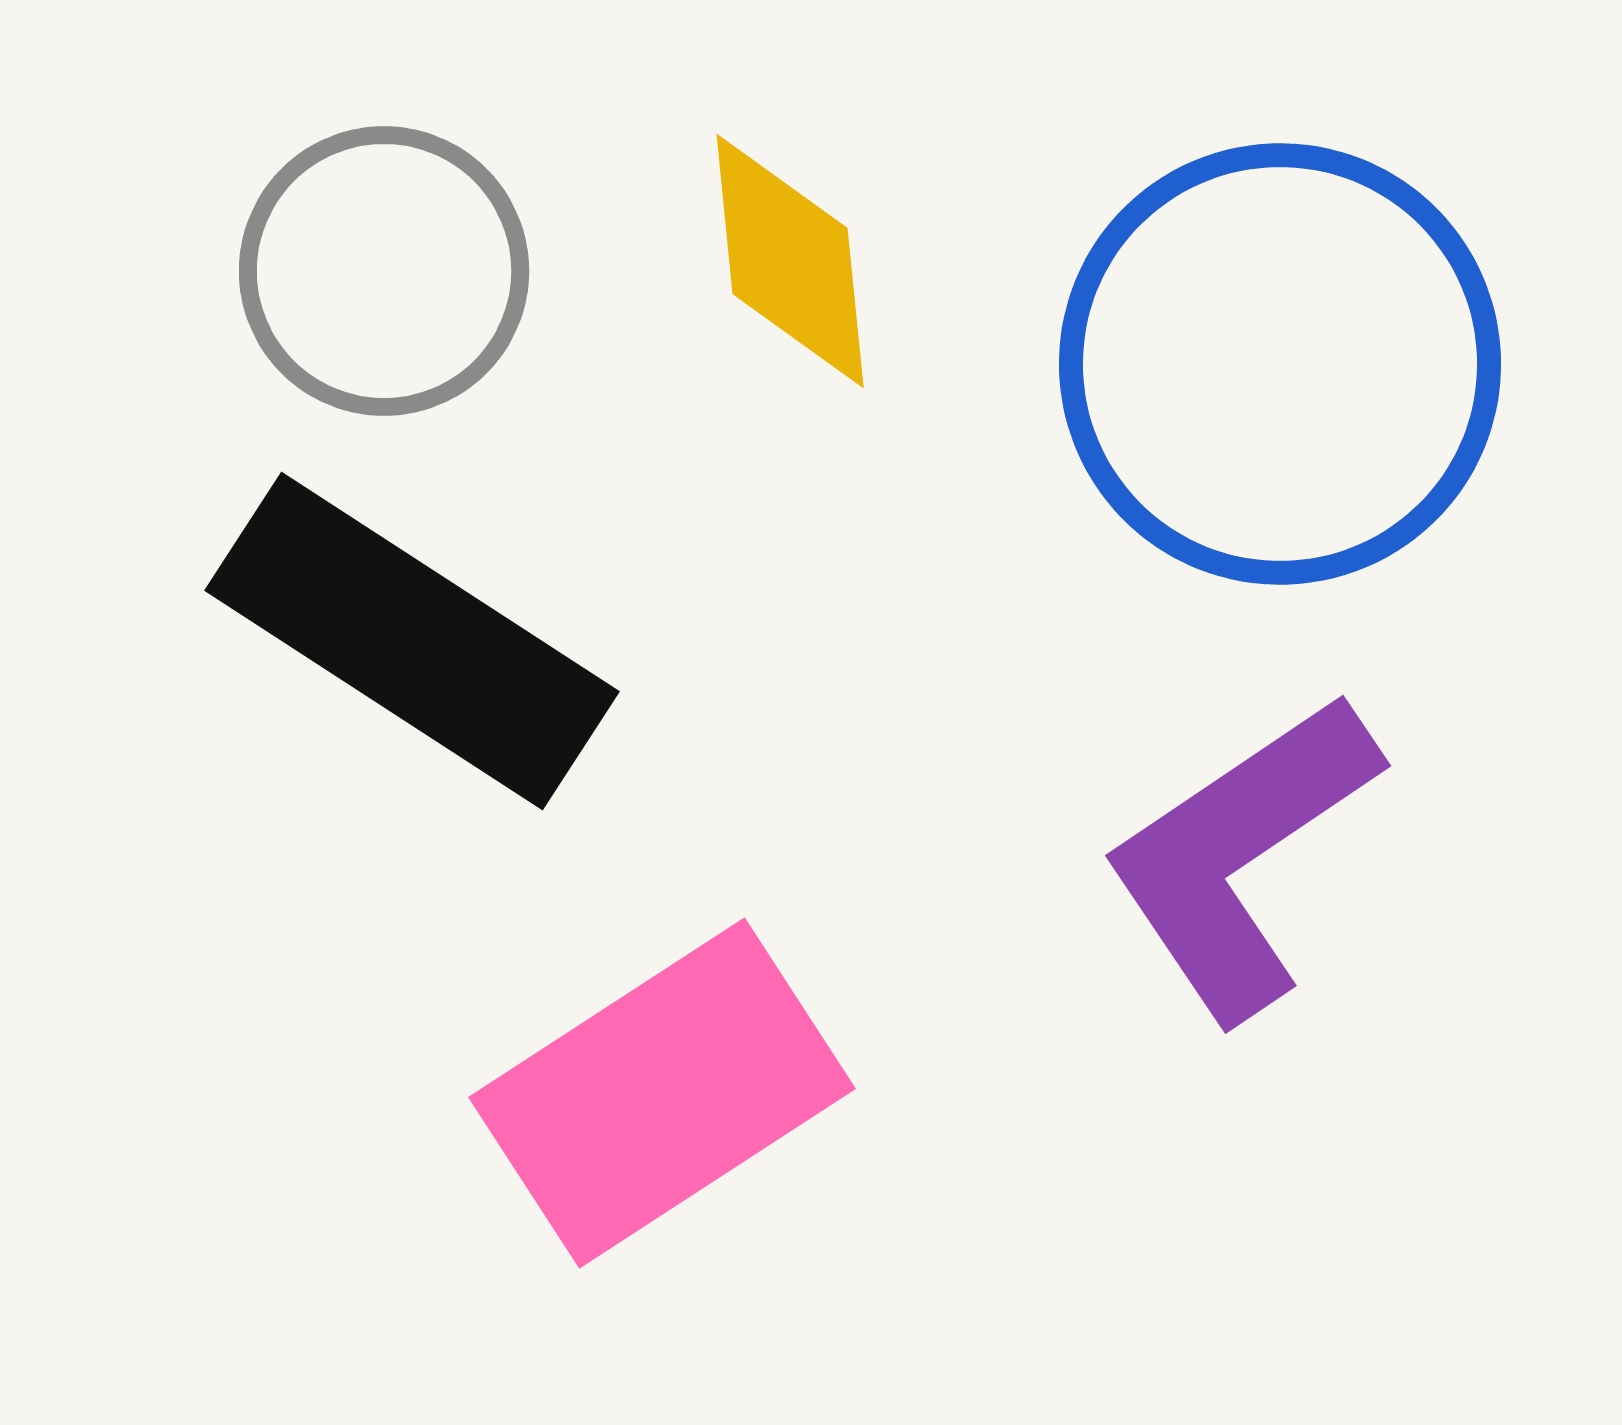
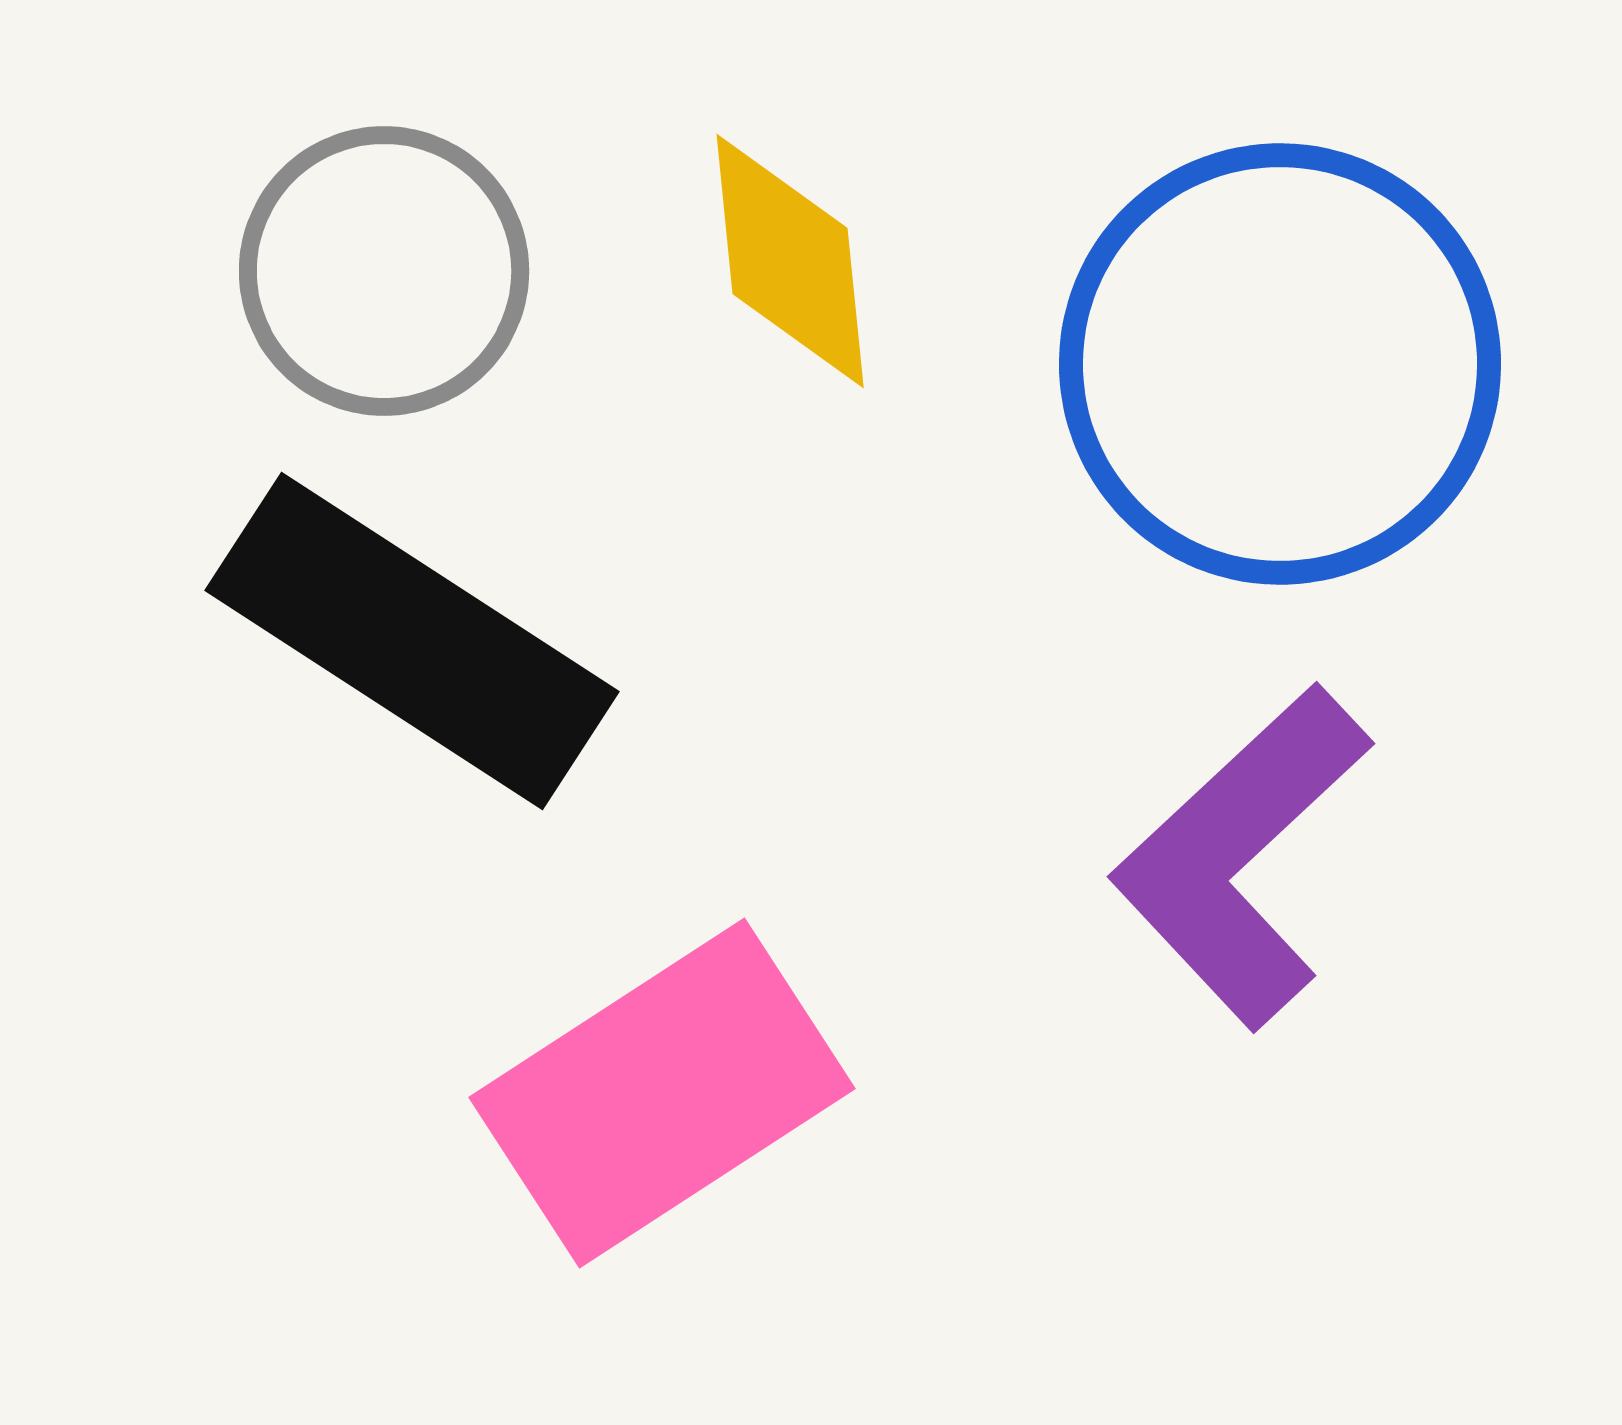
purple L-shape: rotated 9 degrees counterclockwise
